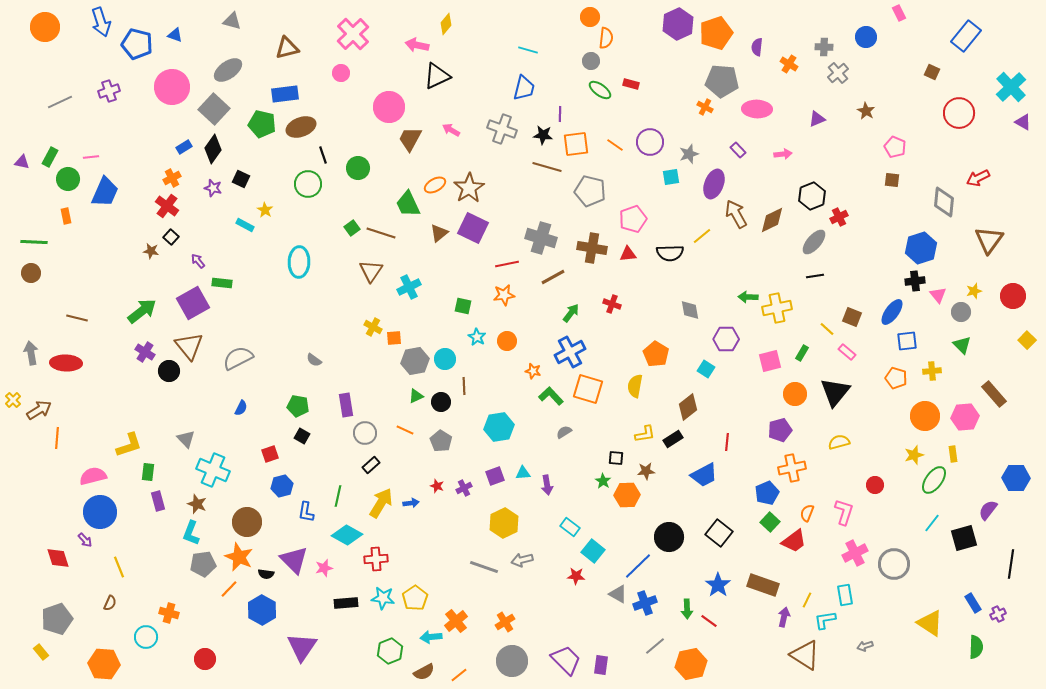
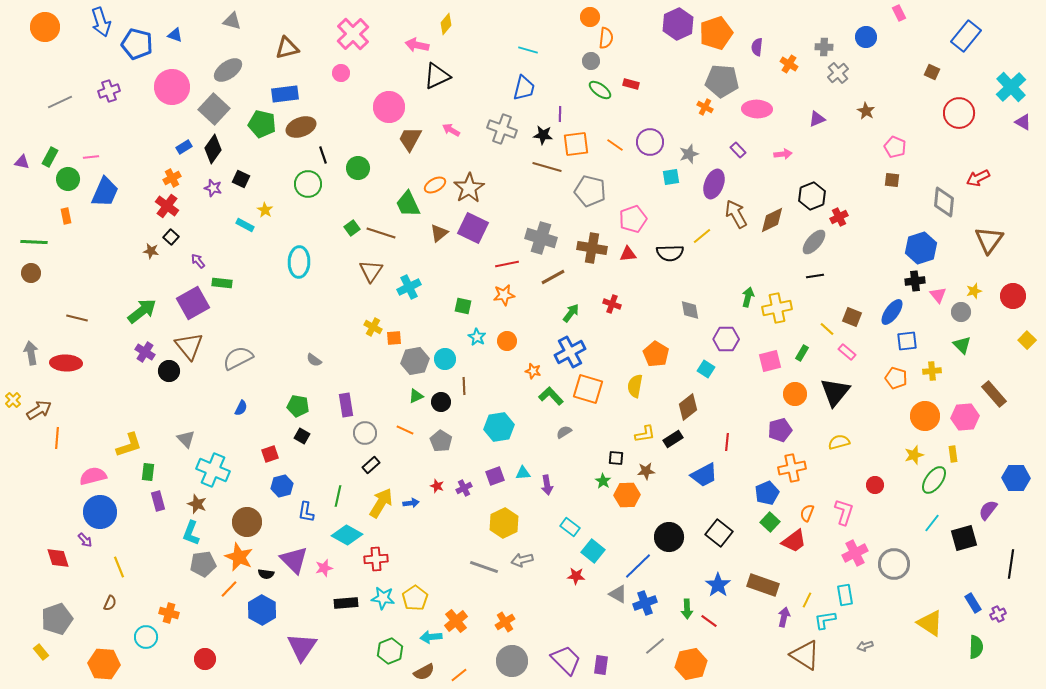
green arrow at (748, 297): rotated 102 degrees clockwise
